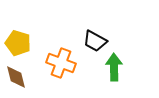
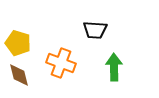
black trapezoid: moved 11 px up; rotated 25 degrees counterclockwise
brown diamond: moved 3 px right, 2 px up
